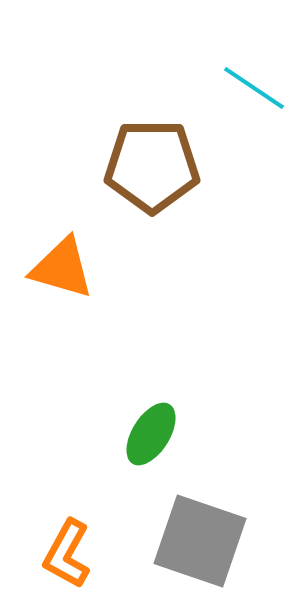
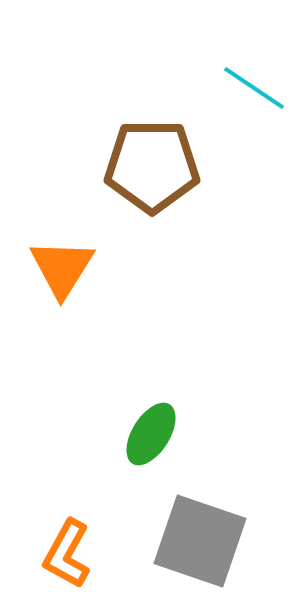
orange triangle: rotated 46 degrees clockwise
